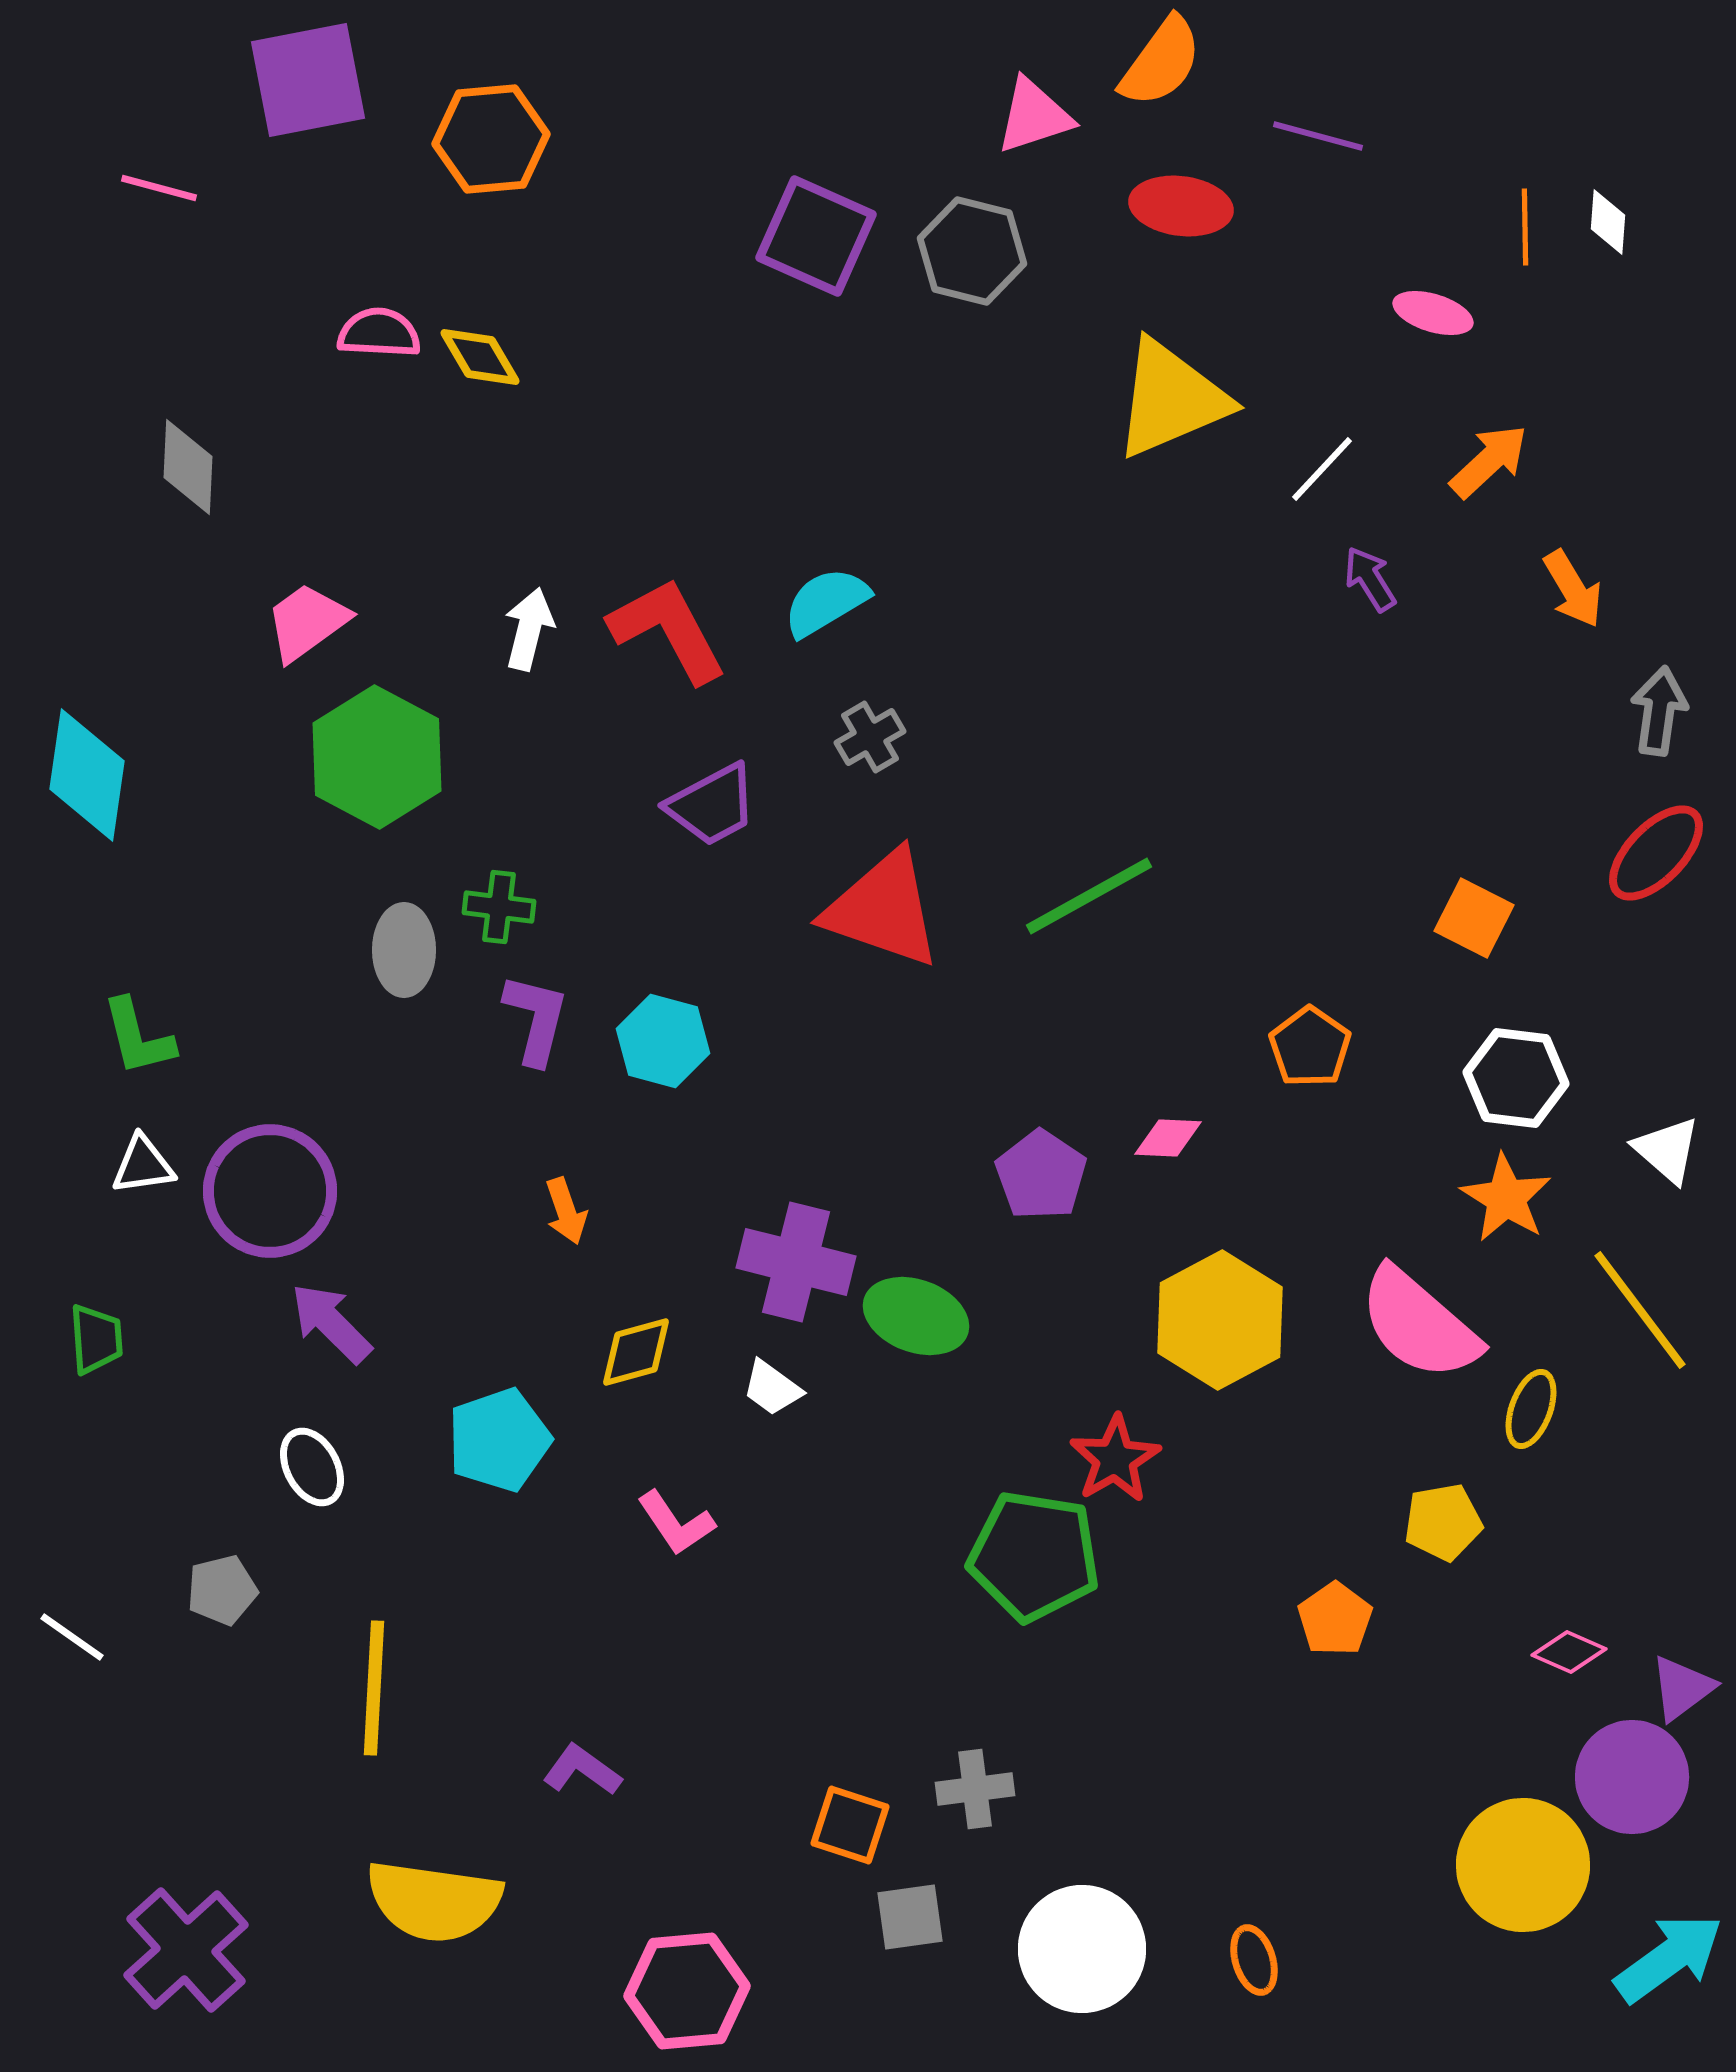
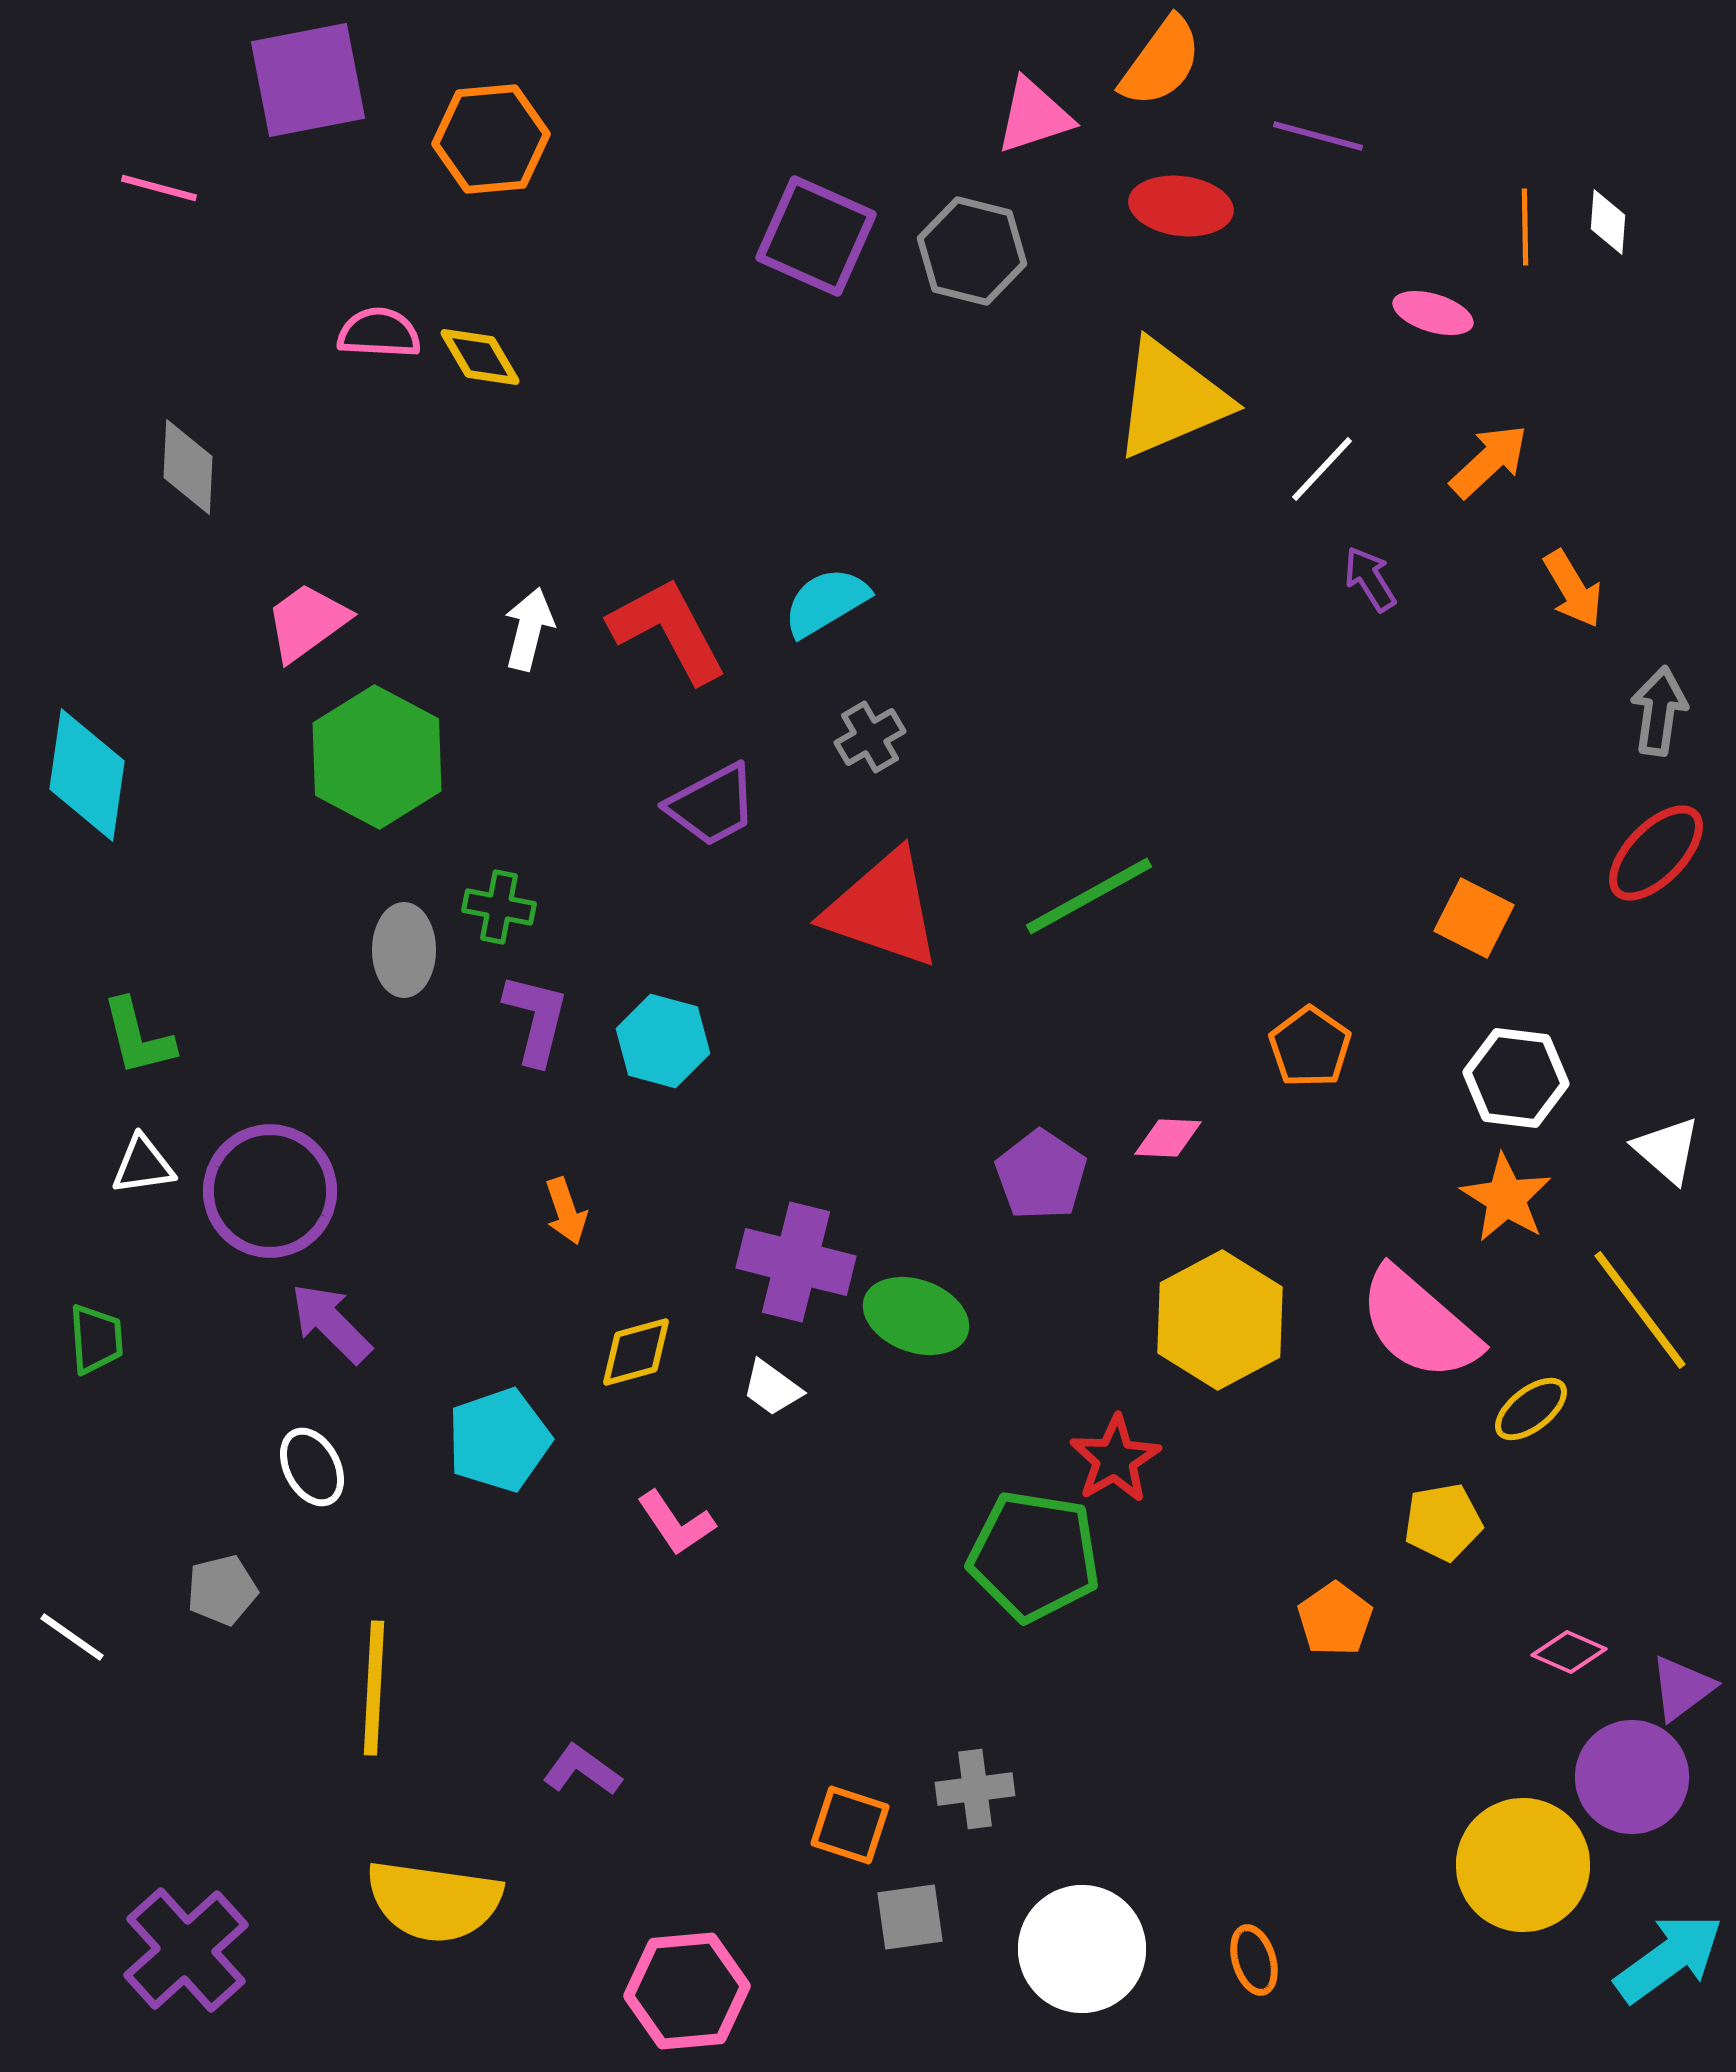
green cross at (499, 907): rotated 4 degrees clockwise
yellow ellipse at (1531, 1409): rotated 32 degrees clockwise
